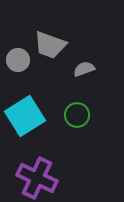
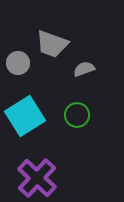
gray trapezoid: moved 2 px right, 1 px up
gray circle: moved 3 px down
purple cross: rotated 18 degrees clockwise
